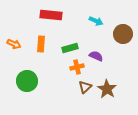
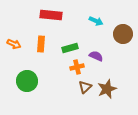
brown star: rotated 18 degrees clockwise
